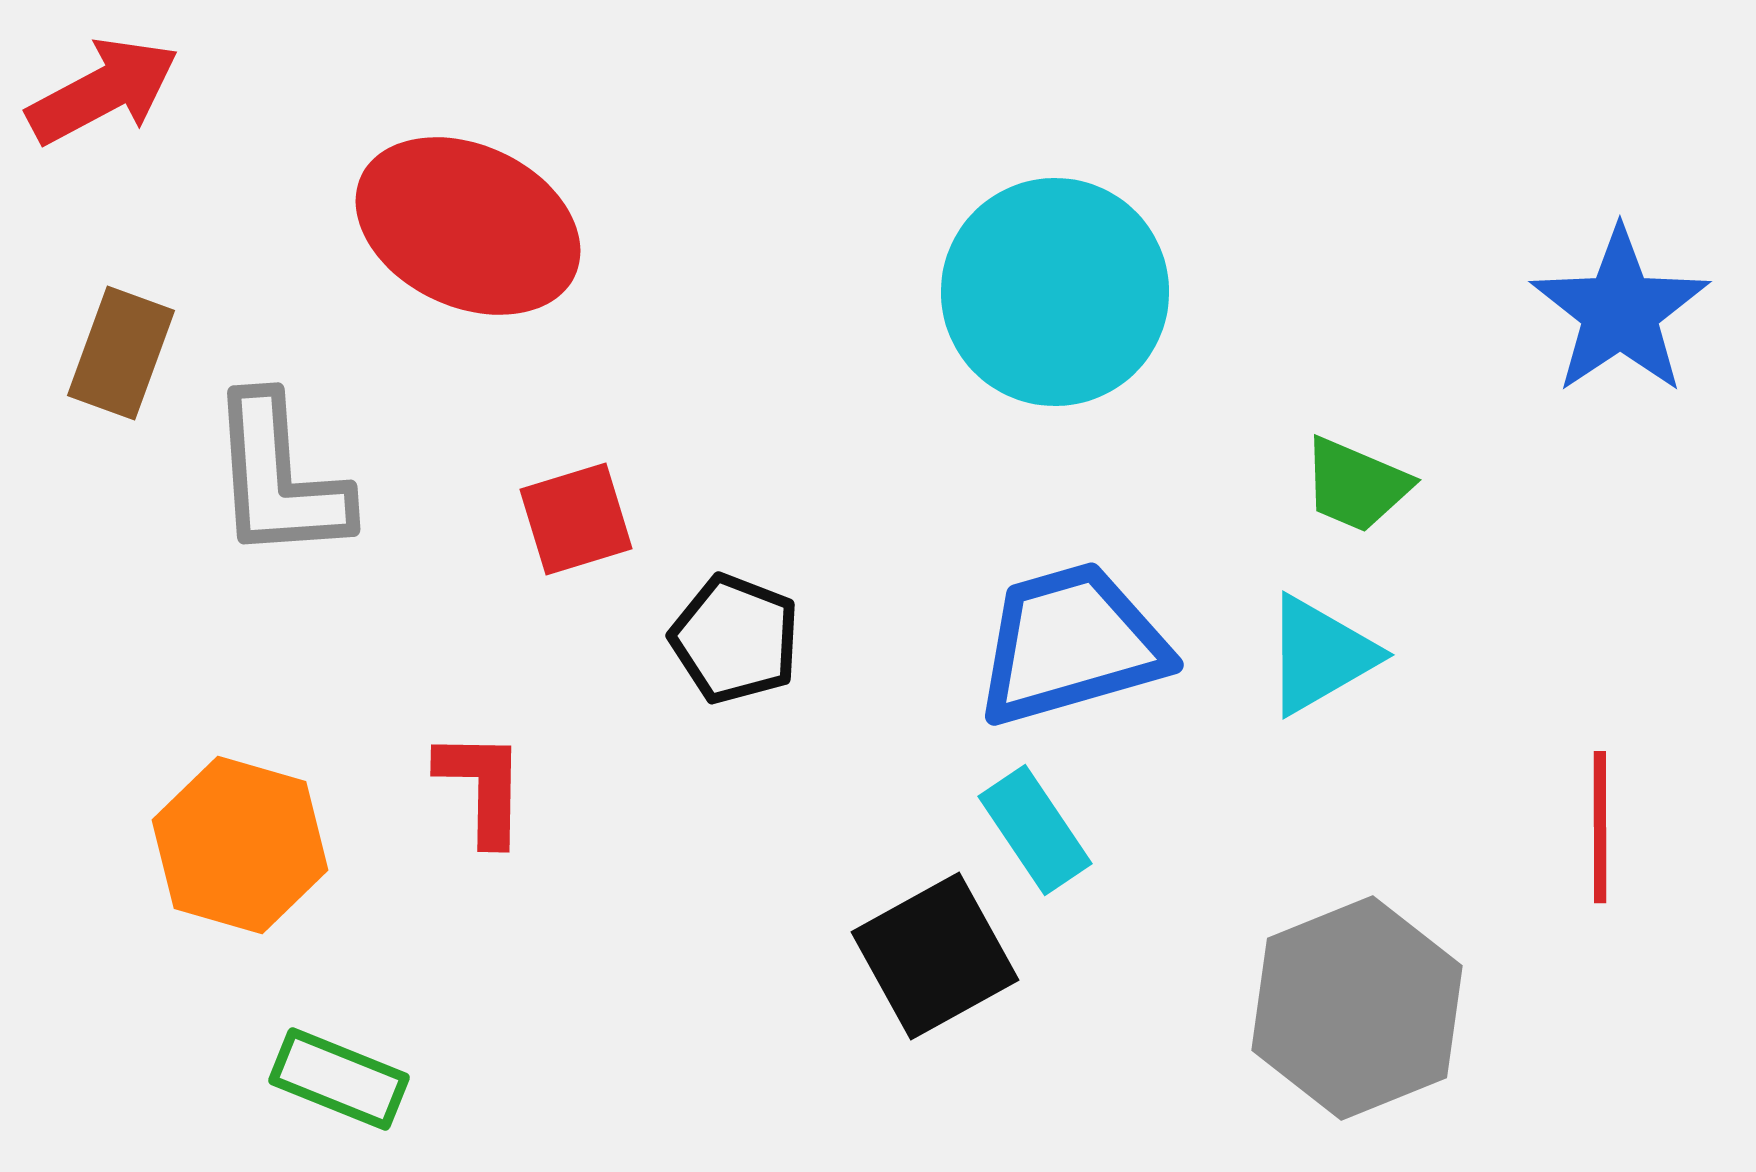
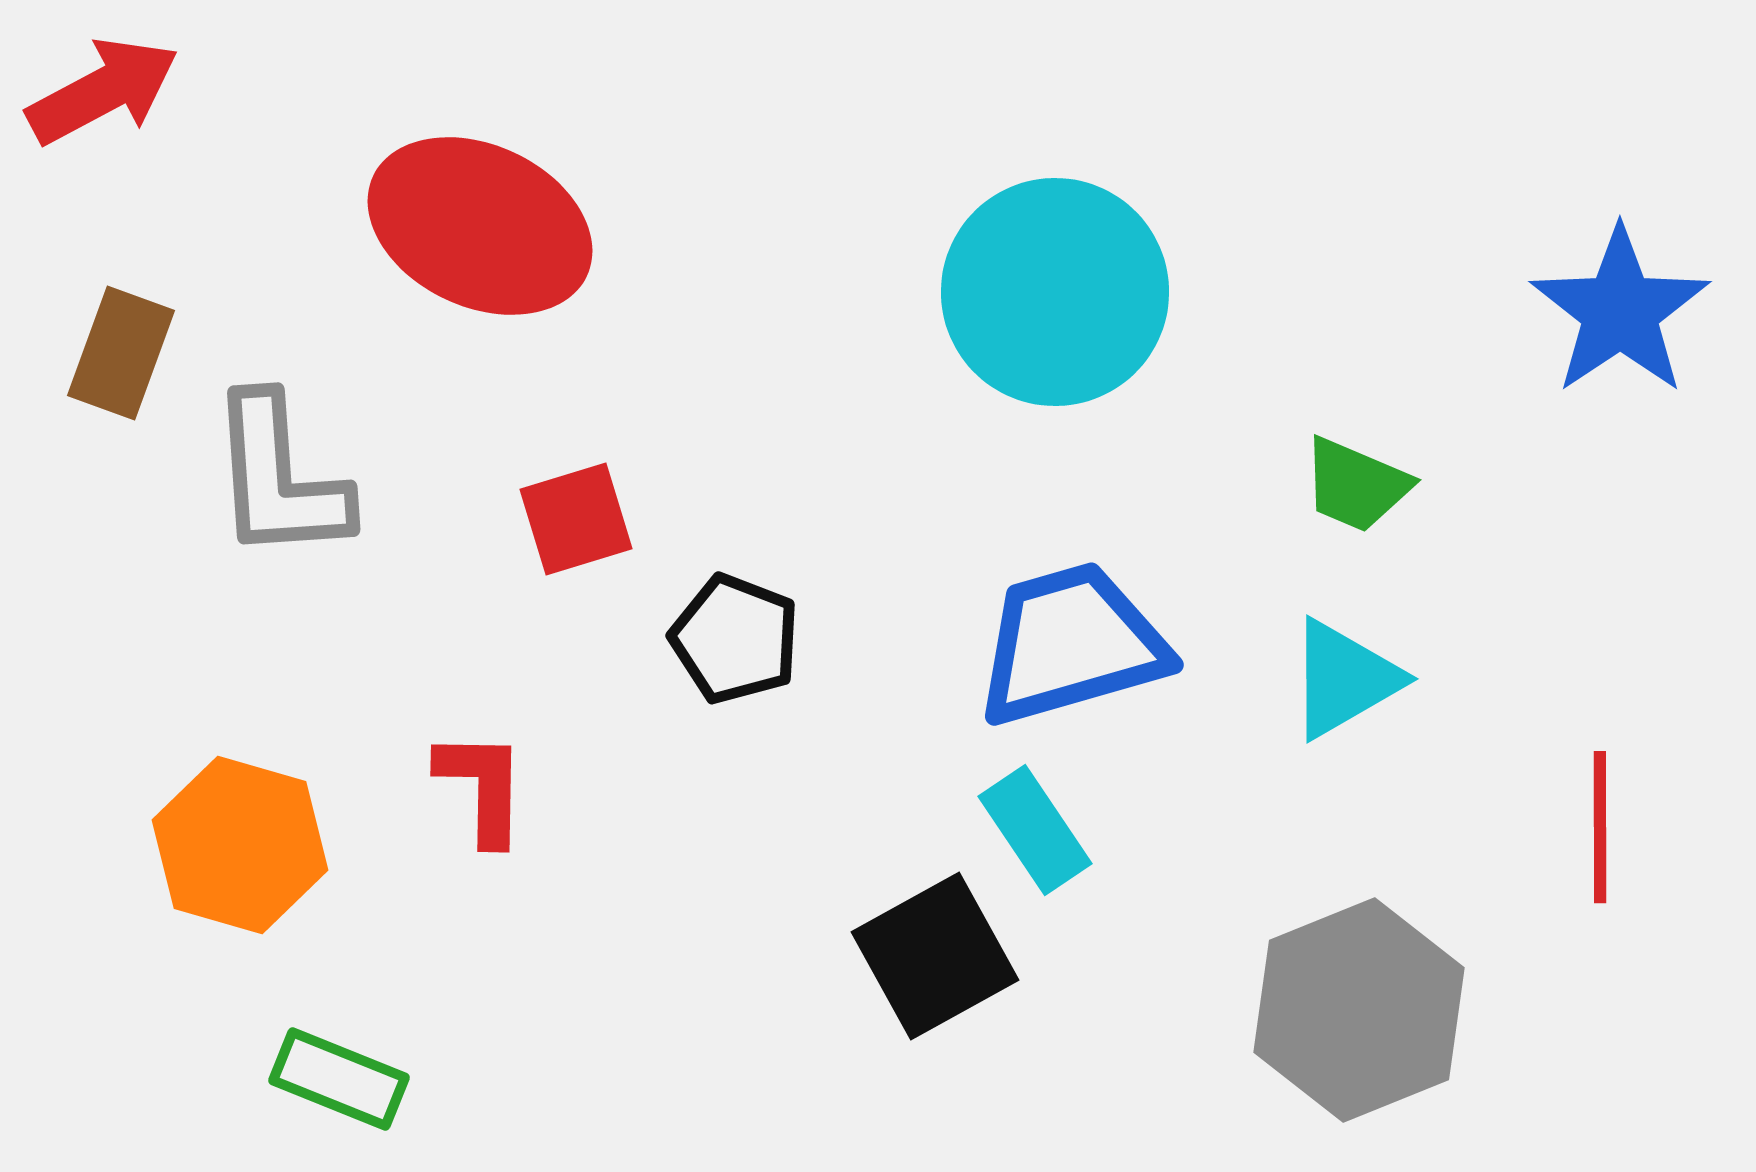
red ellipse: moved 12 px right
cyan triangle: moved 24 px right, 24 px down
gray hexagon: moved 2 px right, 2 px down
